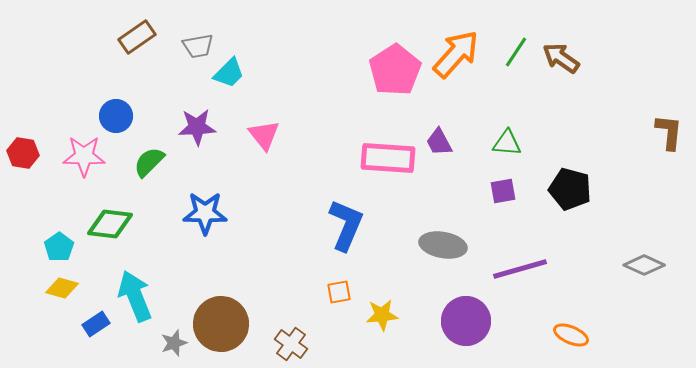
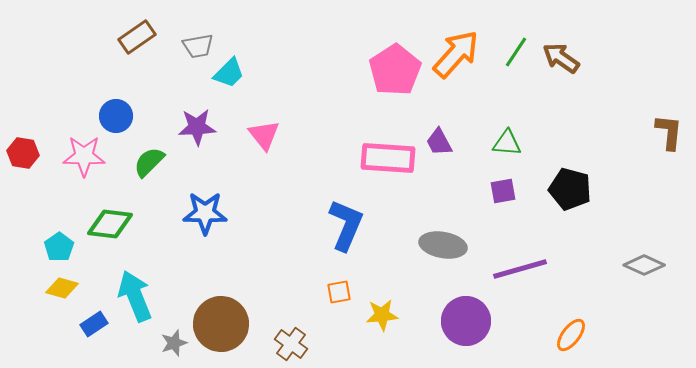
blue rectangle: moved 2 px left
orange ellipse: rotated 76 degrees counterclockwise
